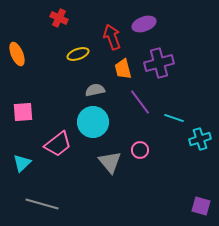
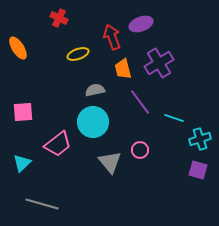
purple ellipse: moved 3 px left
orange ellipse: moved 1 px right, 6 px up; rotated 10 degrees counterclockwise
purple cross: rotated 16 degrees counterclockwise
purple square: moved 3 px left, 36 px up
